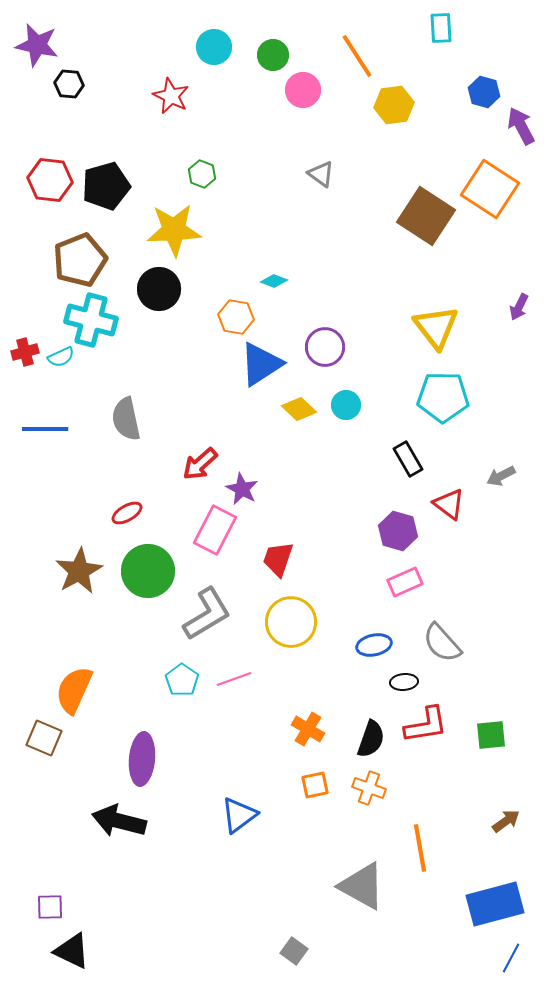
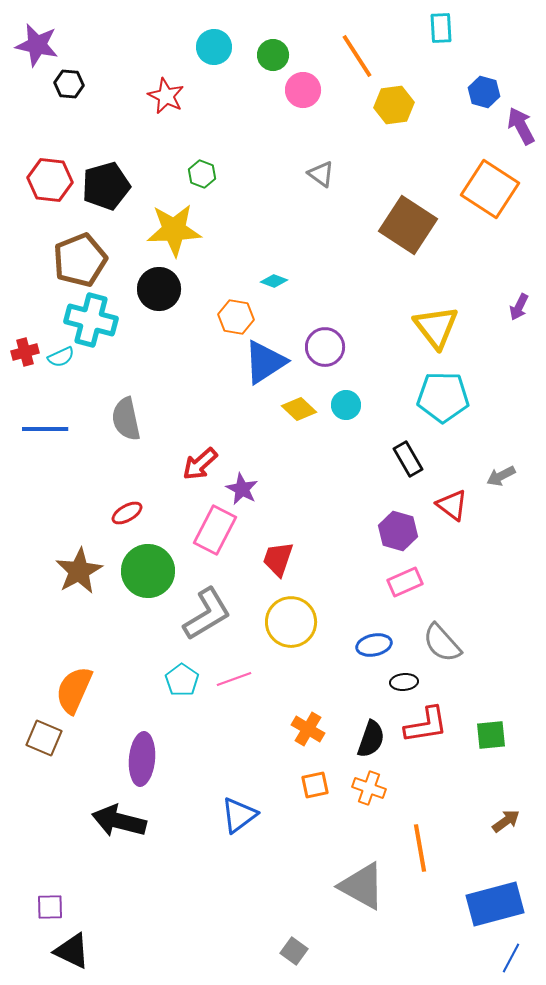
red star at (171, 96): moved 5 px left
brown square at (426, 216): moved 18 px left, 9 px down
blue triangle at (261, 364): moved 4 px right, 2 px up
red triangle at (449, 504): moved 3 px right, 1 px down
